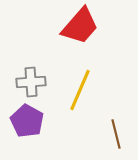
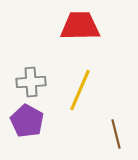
red trapezoid: rotated 132 degrees counterclockwise
